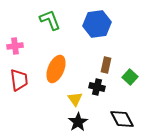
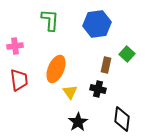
green L-shape: rotated 25 degrees clockwise
green square: moved 3 px left, 23 px up
black cross: moved 1 px right, 2 px down
yellow triangle: moved 5 px left, 7 px up
black diamond: rotated 35 degrees clockwise
